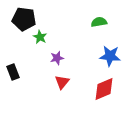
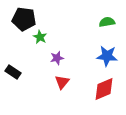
green semicircle: moved 8 px right
blue star: moved 3 px left
black rectangle: rotated 35 degrees counterclockwise
